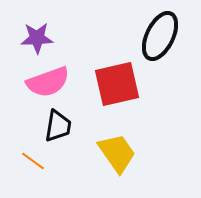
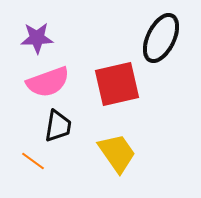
black ellipse: moved 1 px right, 2 px down
